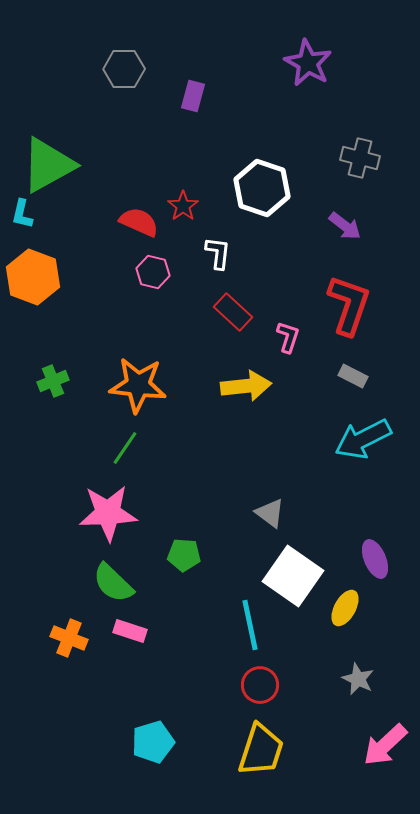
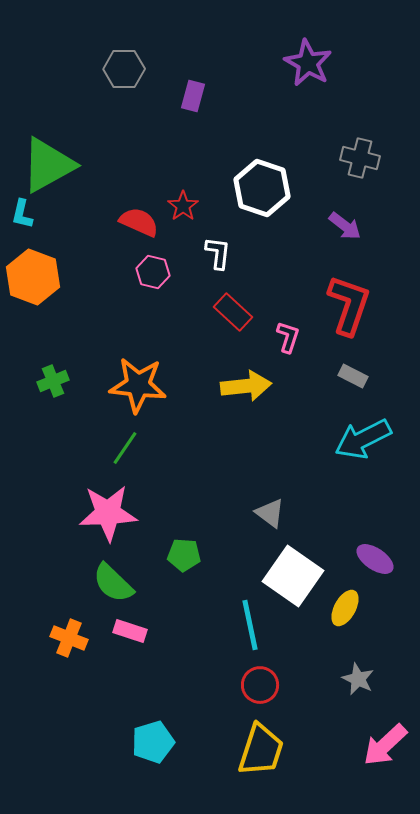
purple ellipse: rotated 33 degrees counterclockwise
